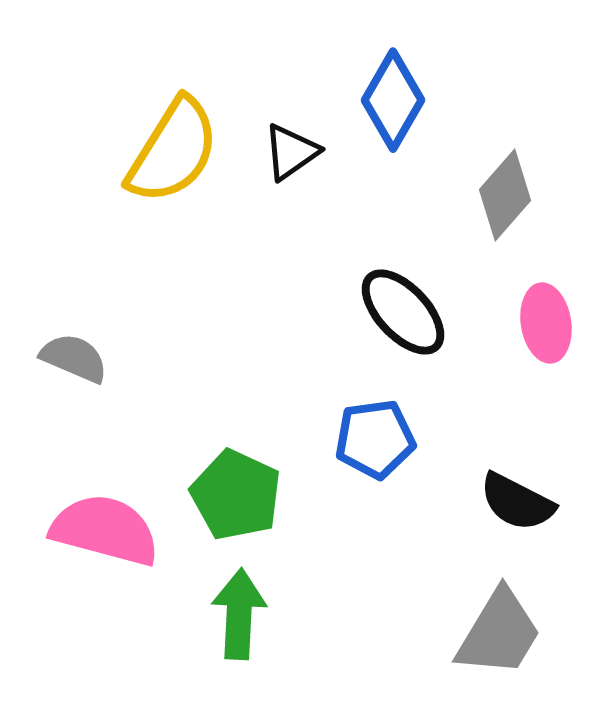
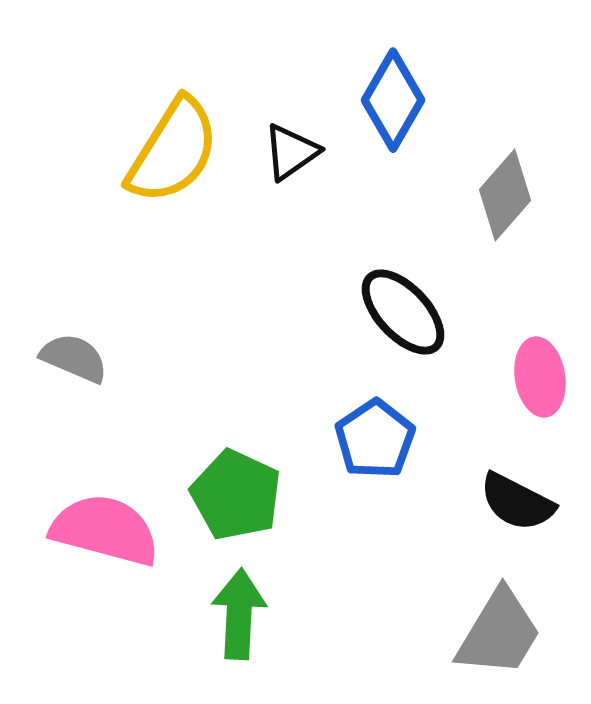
pink ellipse: moved 6 px left, 54 px down
blue pentagon: rotated 26 degrees counterclockwise
